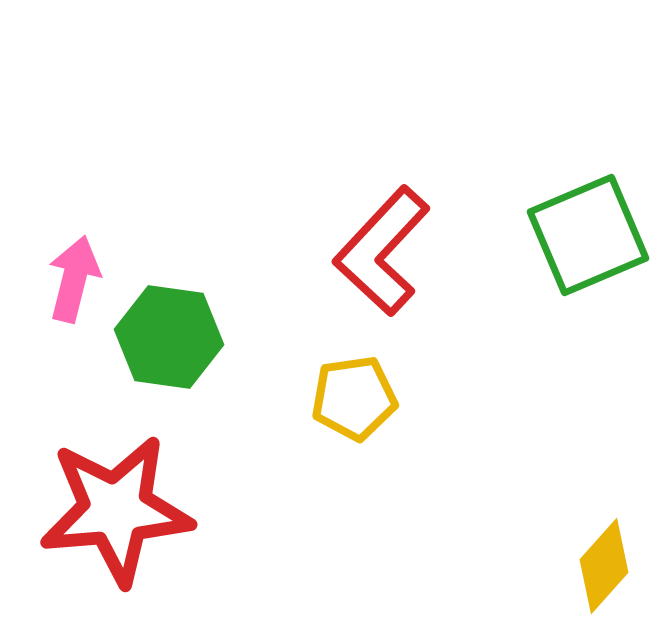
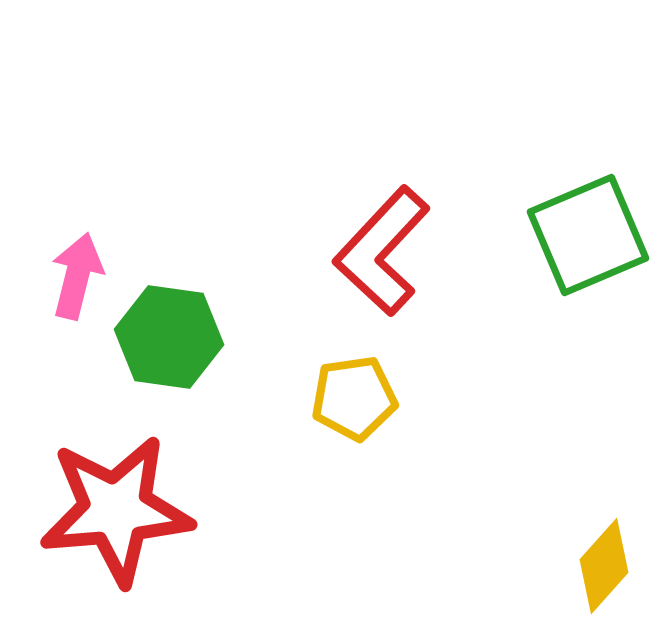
pink arrow: moved 3 px right, 3 px up
